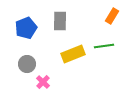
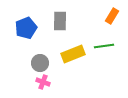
gray circle: moved 13 px right, 1 px up
pink cross: rotated 24 degrees counterclockwise
